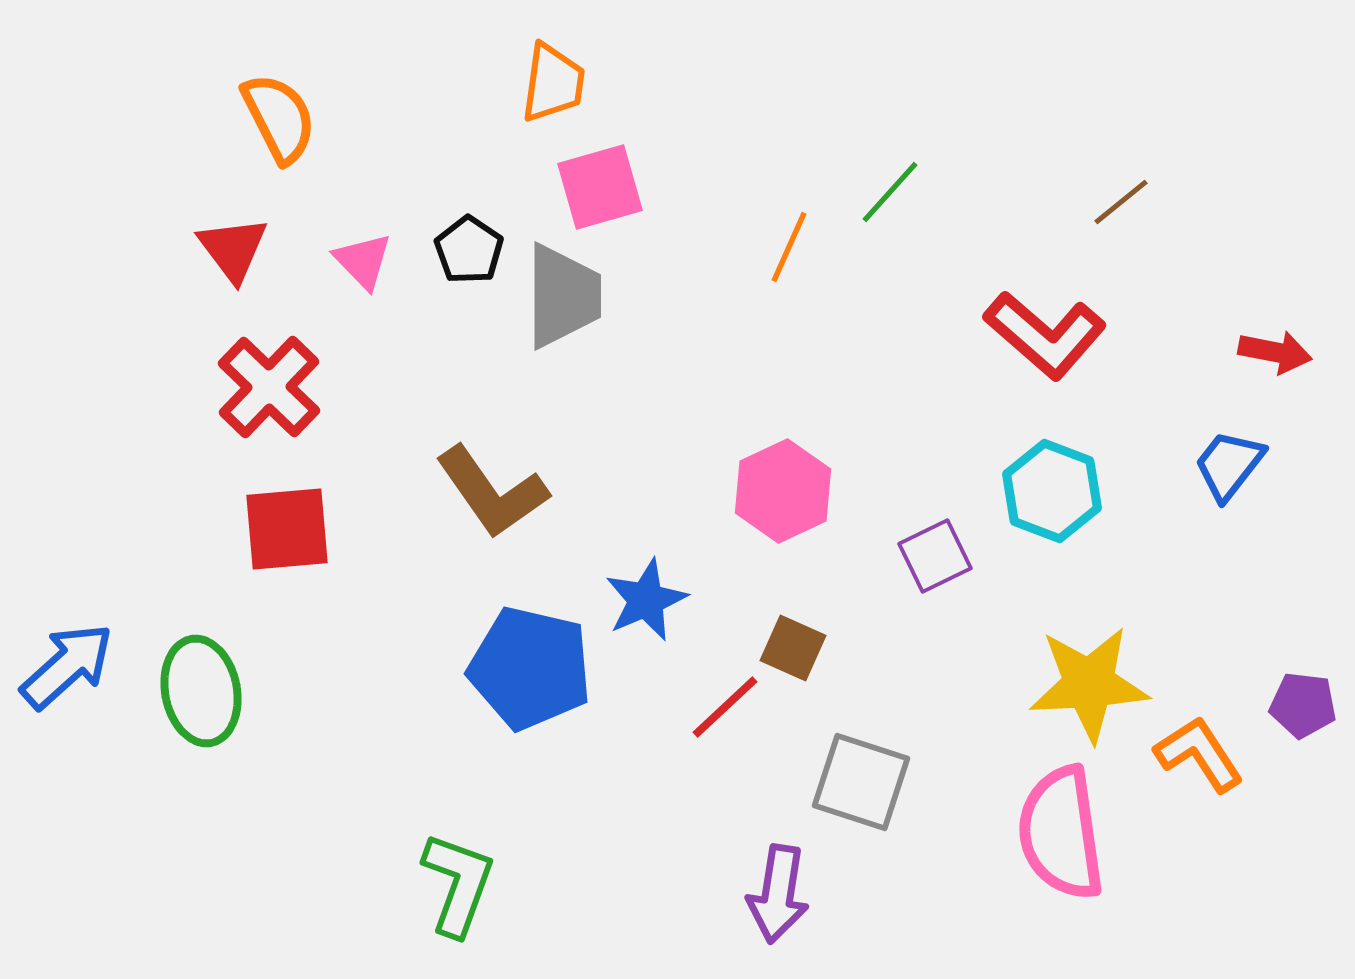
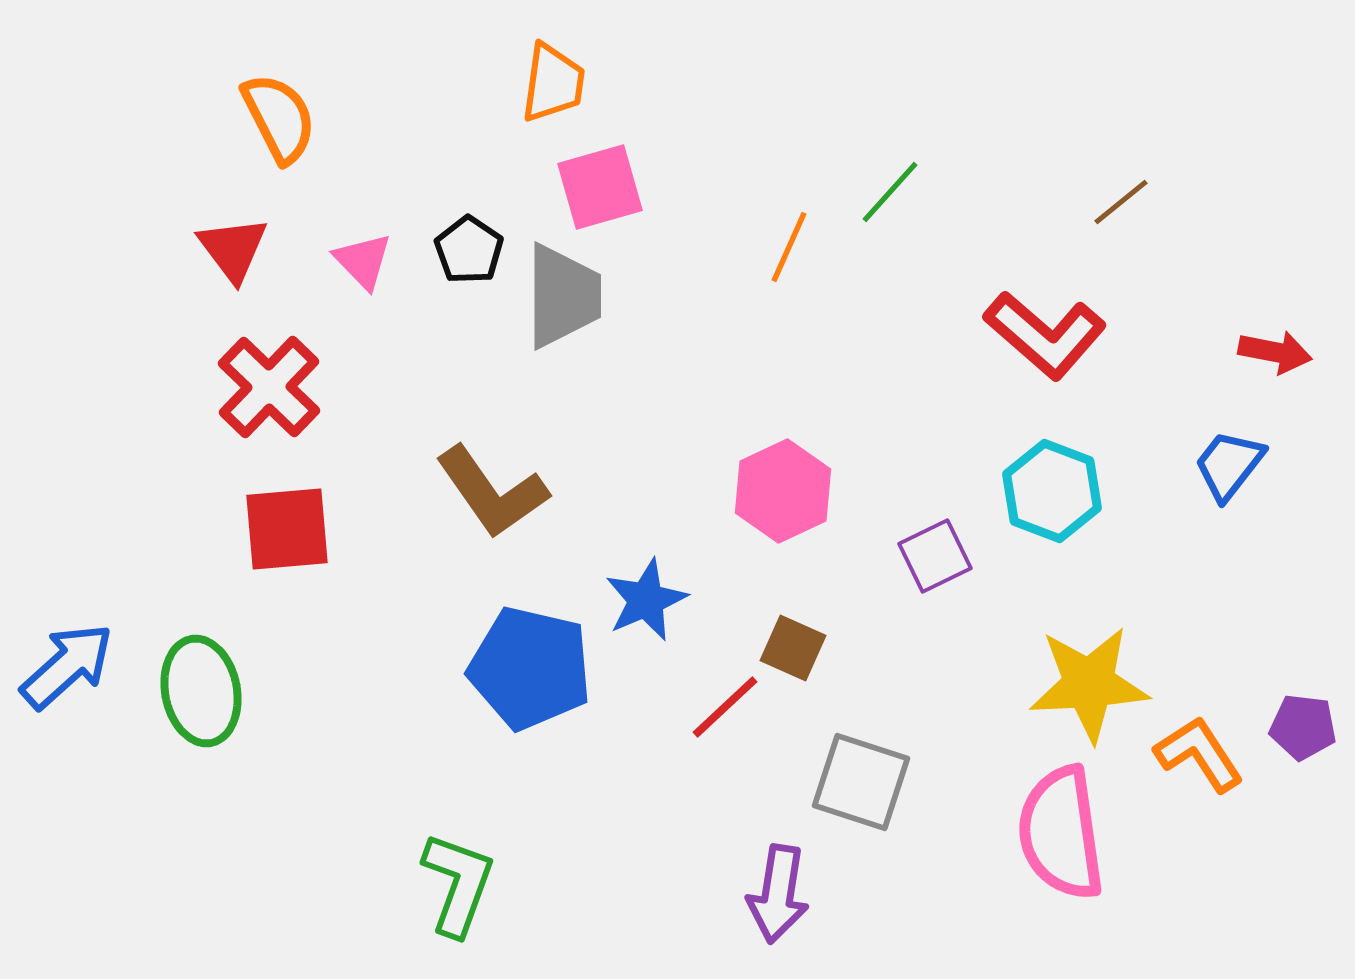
purple pentagon: moved 22 px down
